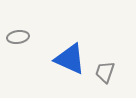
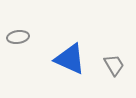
gray trapezoid: moved 9 px right, 7 px up; rotated 130 degrees clockwise
